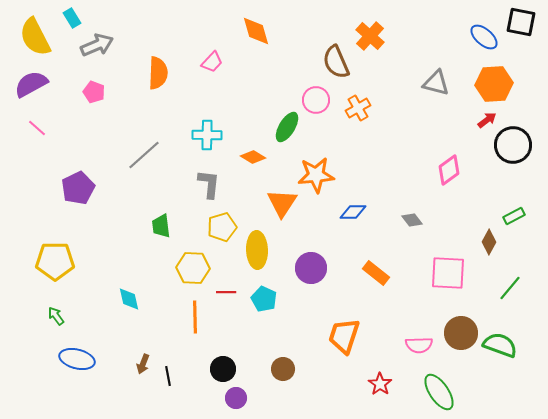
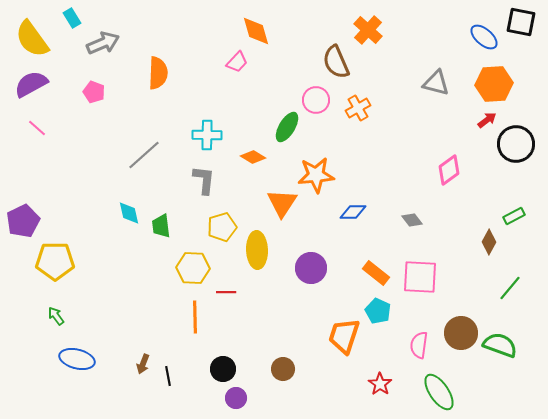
orange cross at (370, 36): moved 2 px left, 6 px up
yellow semicircle at (35, 37): moved 3 px left, 2 px down; rotated 9 degrees counterclockwise
gray arrow at (97, 45): moved 6 px right, 2 px up
pink trapezoid at (212, 62): moved 25 px right
black circle at (513, 145): moved 3 px right, 1 px up
gray L-shape at (209, 184): moved 5 px left, 4 px up
purple pentagon at (78, 188): moved 55 px left, 33 px down
pink square at (448, 273): moved 28 px left, 4 px down
cyan diamond at (129, 299): moved 86 px up
cyan pentagon at (264, 299): moved 114 px right, 12 px down
pink semicircle at (419, 345): rotated 100 degrees clockwise
